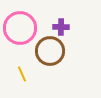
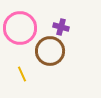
purple cross: rotated 14 degrees clockwise
